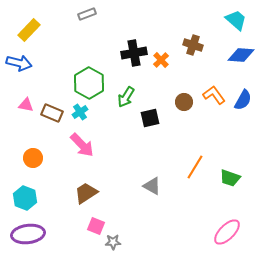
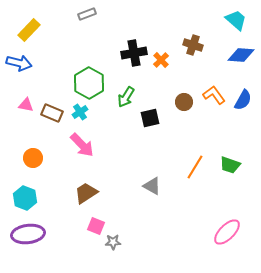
green trapezoid: moved 13 px up
